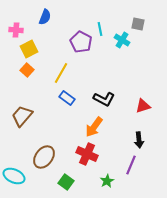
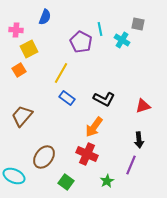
orange square: moved 8 px left; rotated 16 degrees clockwise
